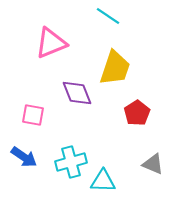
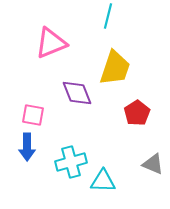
cyan line: rotated 70 degrees clockwise
blue arrow: moved 3 px right, 10 px up; rotated 56 degrees clockwise
